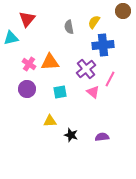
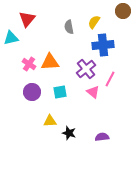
purple circle: moved 5 px right, 3 px down
black star: moved 2 px left, 2 px up
